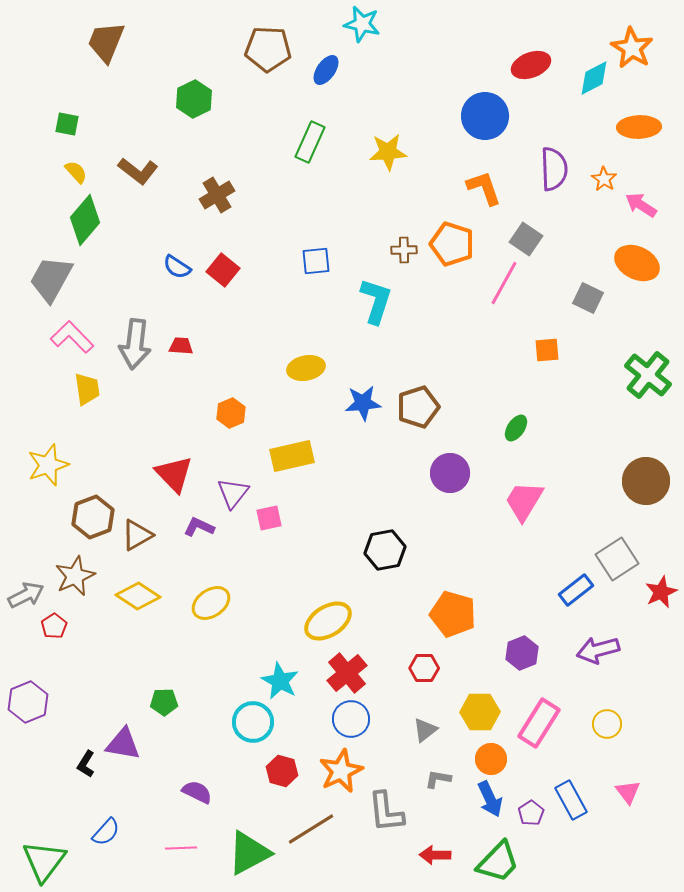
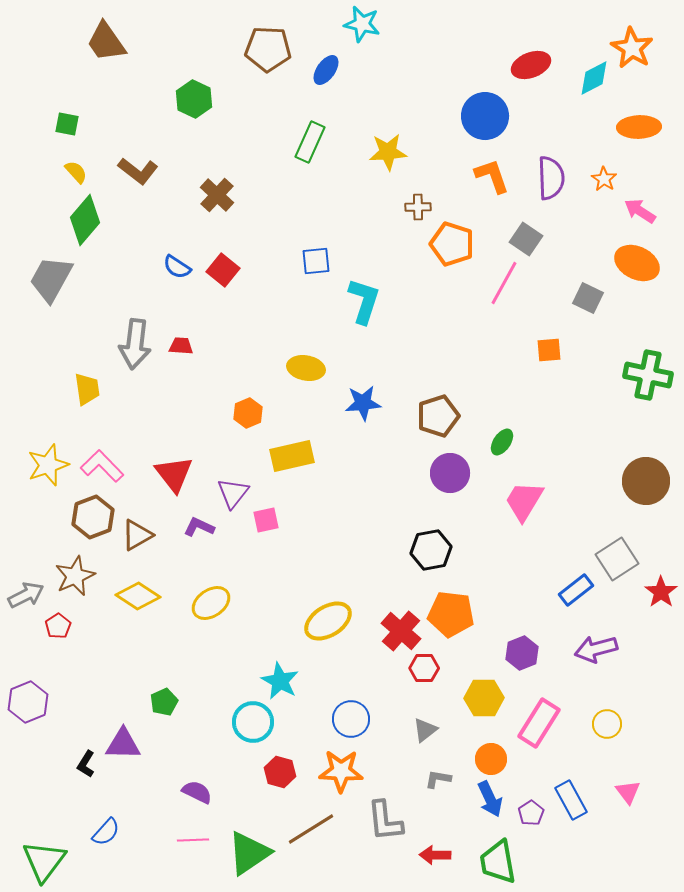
brown trapezoid at (106, 42): rotated 57 degrees counterclockwise
green hexagon at (194, 99): rotated 9 degrees counterclockwise
purple semicircle at (554, 169): moved 3 px left, 9 px down
orange L-shape at (484, 188): moved 8 px right, 12 px up
brown cross at (217, 195): rotated 16 degrees counterclockwise
pink arrow at (641, 205): moved 1 px left, 6 px down
brown cross at (404, 250): moved 14 px right, 43 px up
cyan L-shape at (376, 301): moved 12 px left
pink L-shape at (72, 337): moved 30 px right, 129 px down
orange square at (547, 350): moved 2 px right
yellow ellipse at (306, 368): rotated 21 degrees clockwise
green cross at (648, 375): rotated 27 degrees counterclockwise
brown pentagon at (418, 407): moved 20 px right, 9 px down
orange hexagon at (231, 413): moved 17 px right
green ellipse at (516, 428): moved 14 px left, 14 px down
red triangle at (174, 474): rotated 6 degrees clockwise
pink square at (269, 518): moved 3 px left, 2 px down
black hexagon at (385, 550): moved 46 px right
red star at (661, 592): rotated 12 degrees counterclockwise
orange pentagon at (453, 614): moved 2 px left; rotated 9 degrees counterclockwise
red pentagon at (54, 626): moved 4 px right
purple arrow at (598, 650): moved 2 px left, 1 px up
red cross at (347, 673): moved 54 px right, 42 px up; rotated 9 degrees counterclockwise
green pentagon at (164, 702): rotated 24 degrees counterclockwise
yellow hexagon at (480, 712): moved 4 px right, 14 px up
purple triangle at (123, 744): rotated 9 degrees counterclockwise
red hexagon at (282, 771): moved 2 px left, 1 px down
orange star at (341, 771): rotated 27 degrees clockwise
gray L-shape at (386, 812): moved 1 px left, 9 px down
pink line at (181, 848): moved 12 px right, 8 px up
green triangle at (249, 853): rotated 6 degrees counterclockwise
green trapezoid at (498, 862): rotated 126 degrees clockwise
